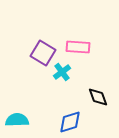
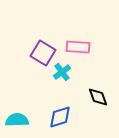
blue diamond: moved 10 px left, 5 px up
